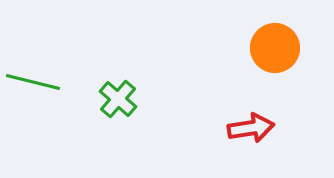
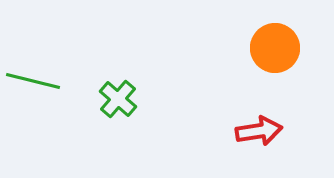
green line: moved 1 px up
red arrow: moved 8 px right, 3 px down
